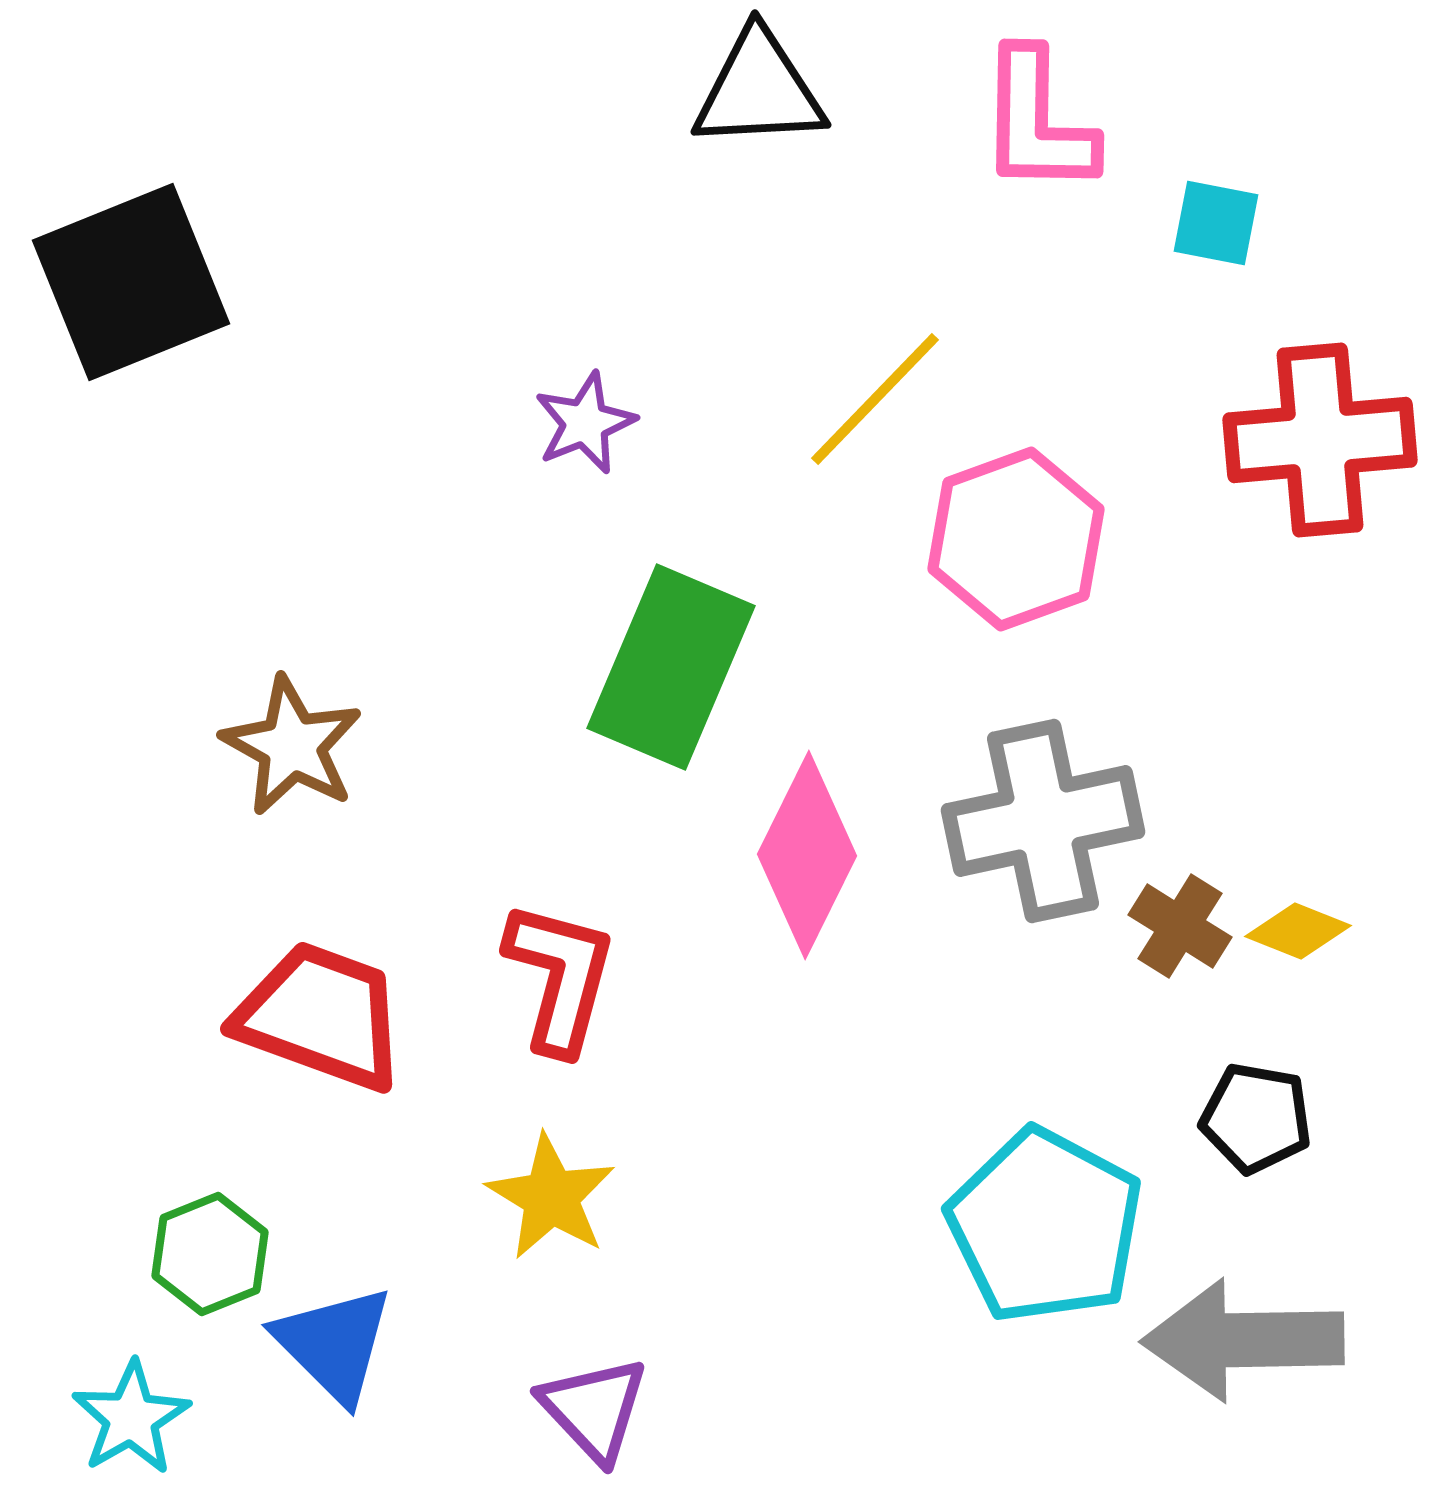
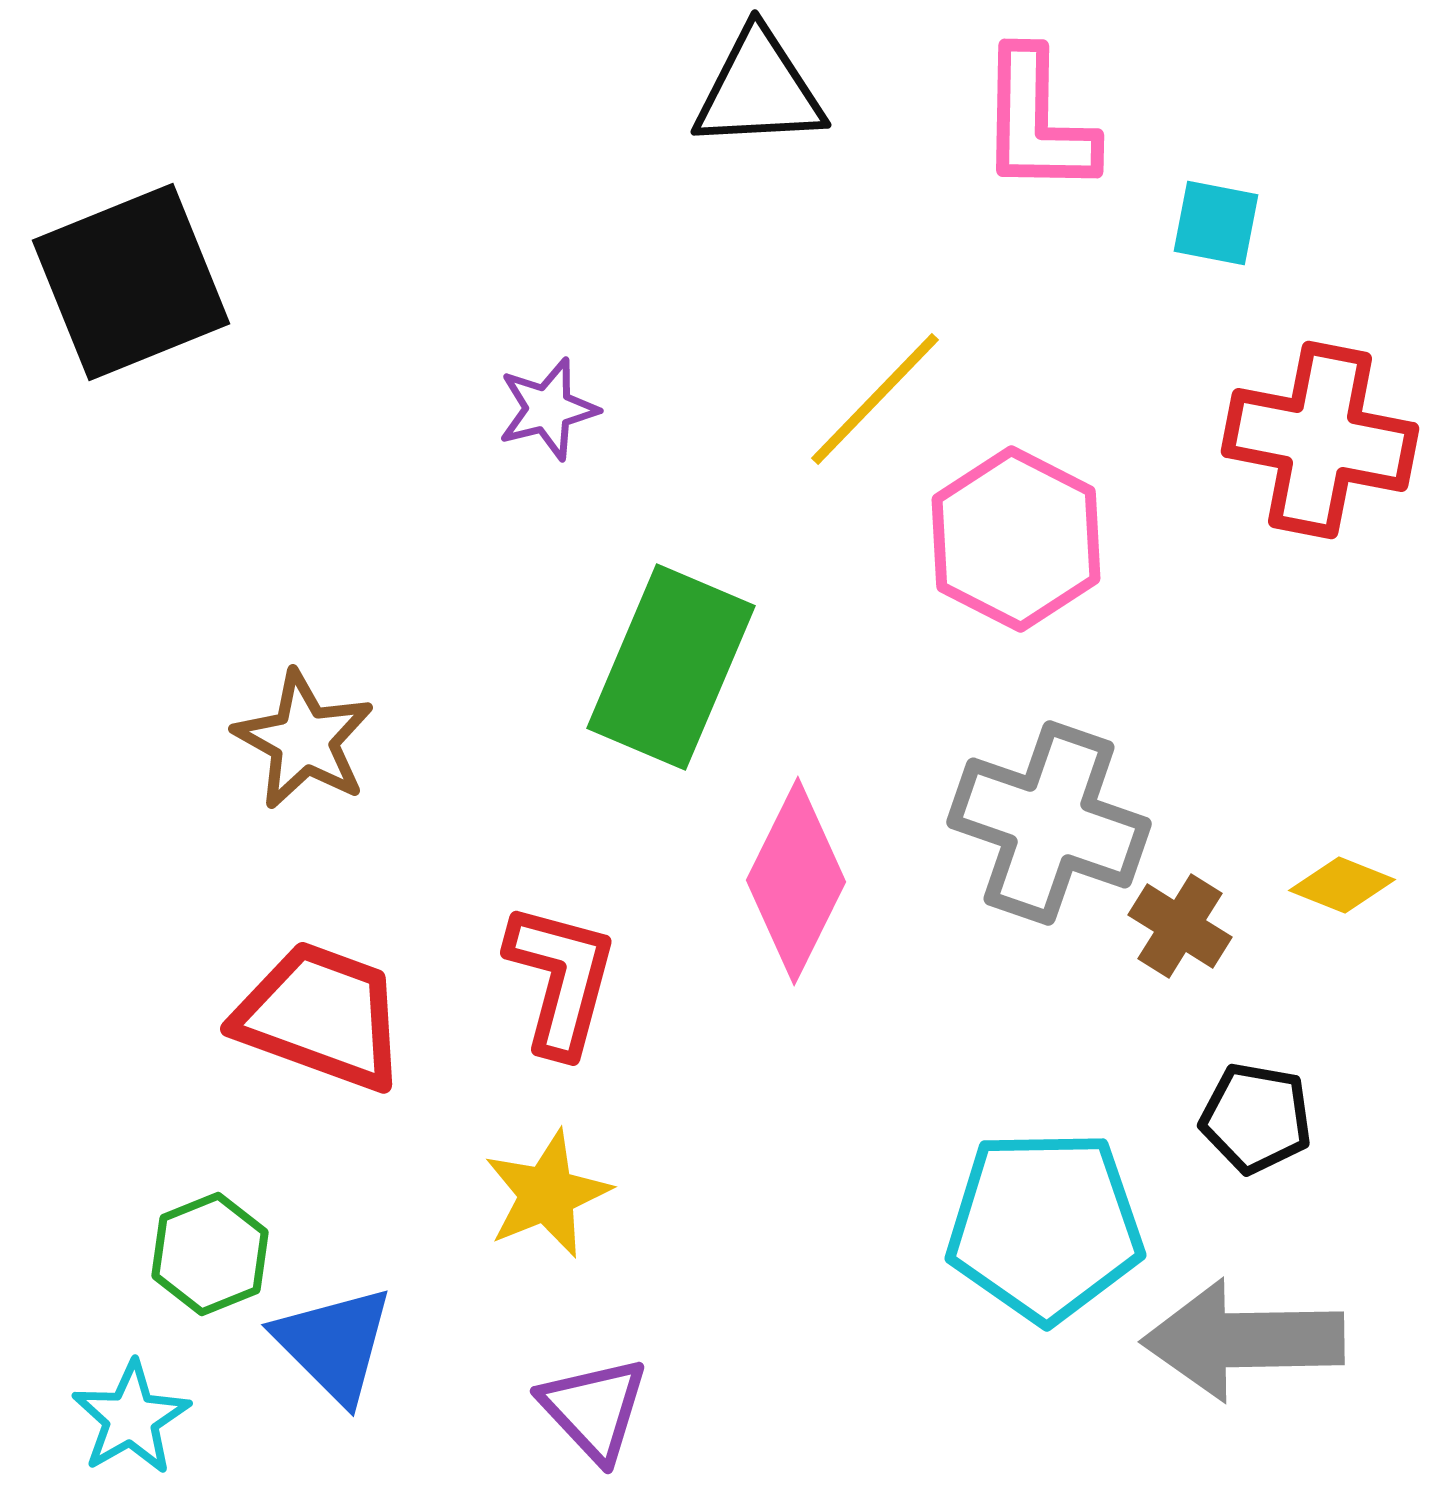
purple star: moved 37 px left, 14 px up; rotated 8 degrees clockwise
red cross: rotated 16 degrees clockwise
pink hexagon: rotated 13 degrees counterclockwise
brown star: moved 12 px right, 6 px up
gray cross: moved 6 px right, 2 px down; rotated 31 degrees clockwise
pink diamond: moved 11 px left, 26 px down
yellow diamond: moved 44 px right, 46 px up
red L-shape: moved 1 px right, 2 px down
yellow star: moved 4 px left, 3 px up; rotated 19 degrees clockwise
cyan pentagon: rotated 29 degrees counterclockwise
